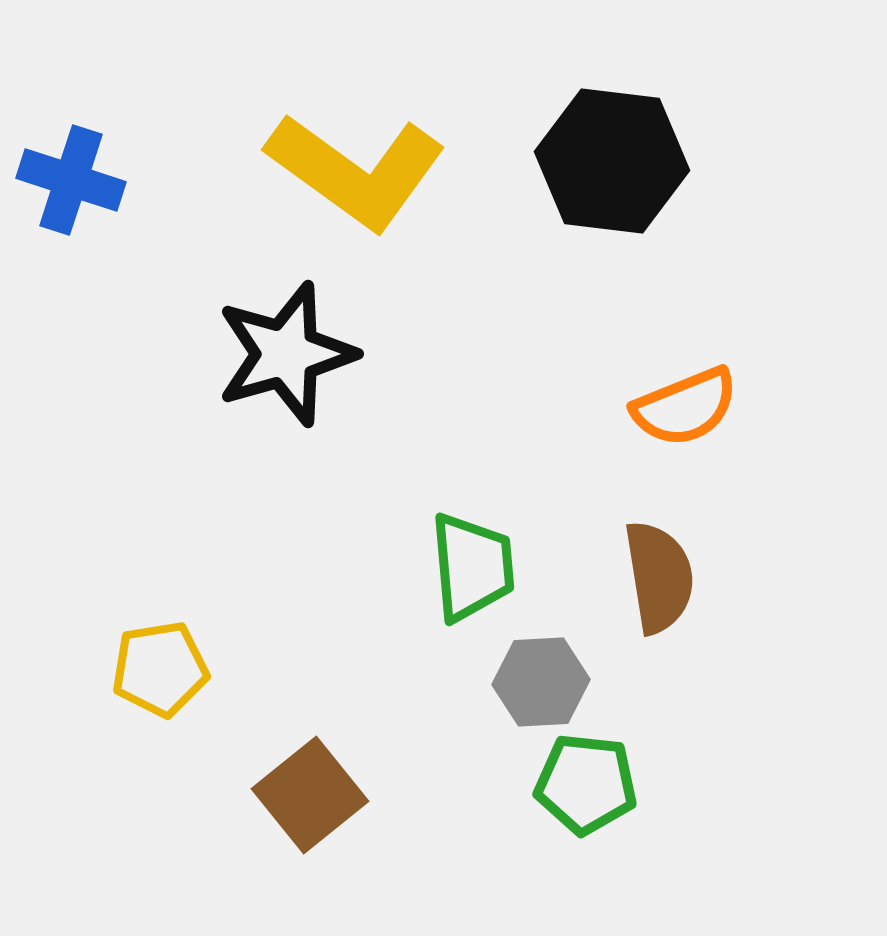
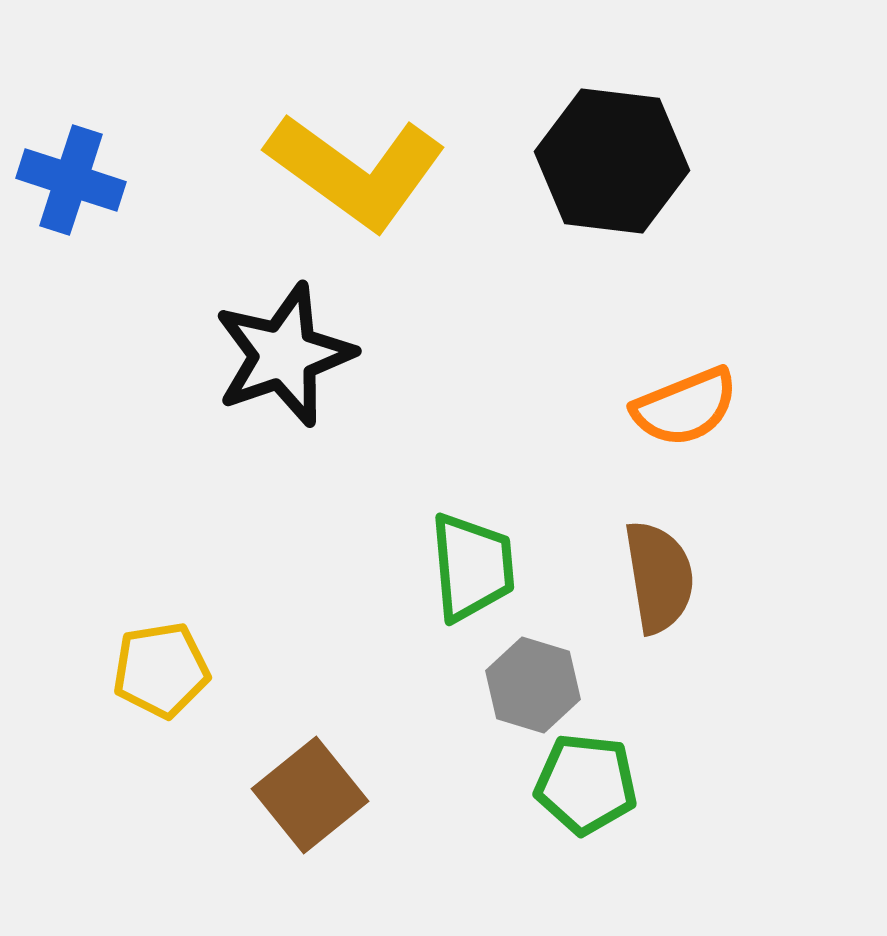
black star: moved 2 px left, 1 px down; rotated 3 degrees counterclockwise
yellow pentagon: moved 1 px right, 1 px down
gray hexagon: moved 8 px left, 3 px down; rotated 20 degrees clockwise
